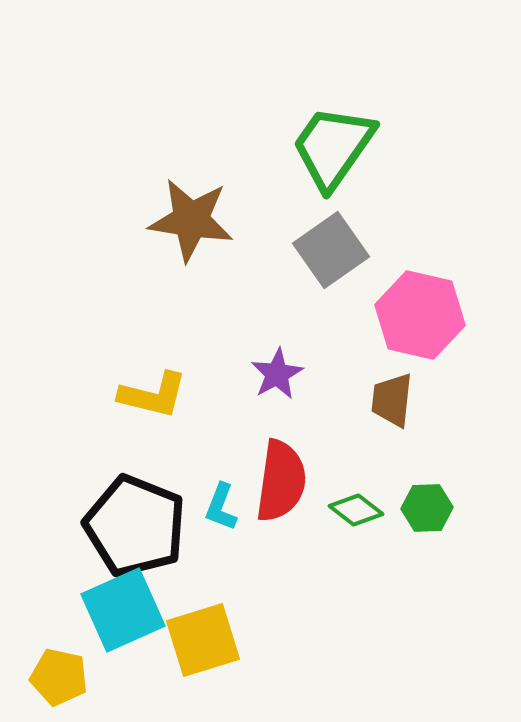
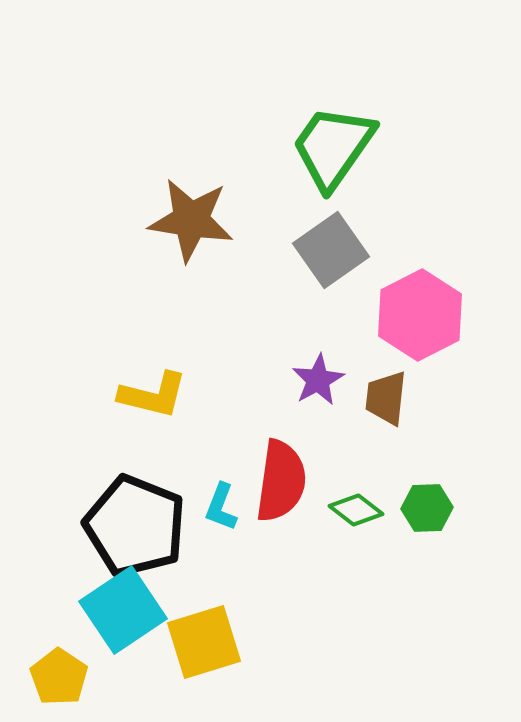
pink hexagon: rotated 20 degrees clockwise
purple star: moved 41 px right, 6 px down
brown trapezoid: moved 6 px left, 2 px up
cyan square: rotated 10 degrees counterclockwise
yellow square: moved 1 px right, 2 px down
yellow pentagon: rotated 22 degrees clockwise
